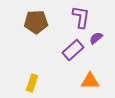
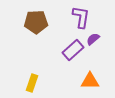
purple semicircle: moved 3 px left, 1 px down
